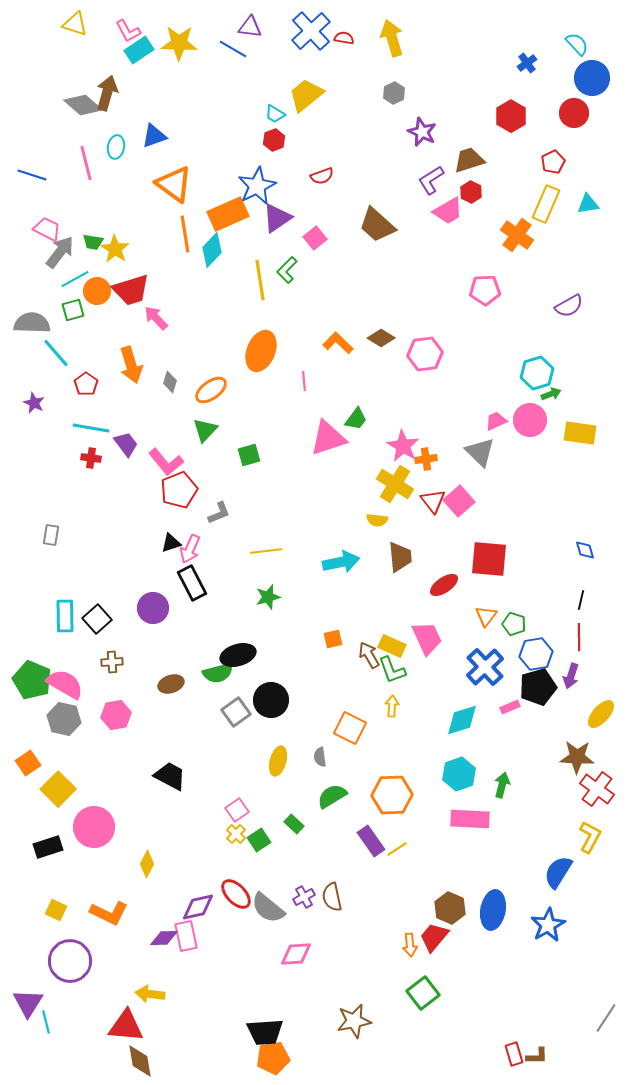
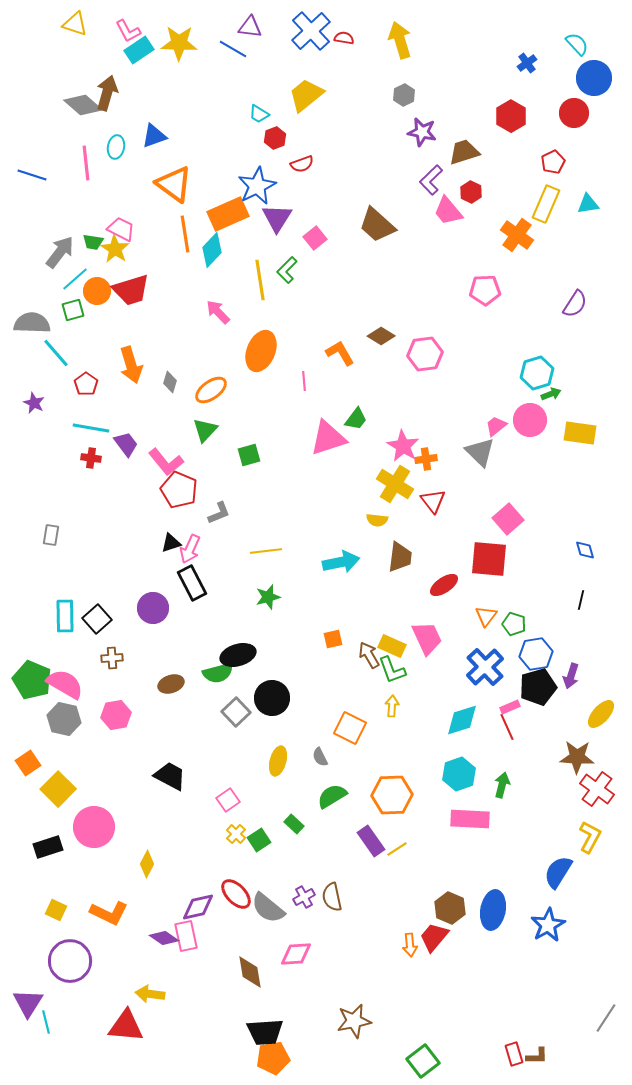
yellow arrow at (392, 38): moved 8 px right, 2 px down
blue circle at (592, 78): moved 2 px right
gray hexagon at (394, 93): moved 10 px right, 2 px down
cyan trapezoid at (275, 114): moved 16 px left
purple star at (422, 132): rotated 12 degrees counterclockwise
red hexagon at (274, 140): moved 1 px right, 2 px up
brown trapezoid at (469, 160): moved 5 px left, 8 px up
pink line at (86, 163): rotated 8 degrees clockwise
red semicircle at (322, 176): moved 20 px left, 12 px up
purple L-shape at (431, 180): rotated 12 degrees counterclockwise
pink trapezoid at (448, 211): rotated 80 degrees clockwise
purple triangle at (277, 218): rotated 24 degrees counterclockwise
pink trapezoid at (47, 229): moved 74 px right
cyan line at (75, 279): rotated 12 degrees counterclockwise
purple semicircle at (569, 306): moved 6 px right, 2 px up; rotated 28 degrees counterclockwise
pink arrow at (156, 318): moved 62 px right, 6 px up
brown diamond at (381, 338): moved 2 px up
orange L-shape at (338, 343): moved 2 px right, 10 px down; rotated 16 degrees clockwise
pink trapezoid at (496, 421): moved 5 px down; rotated 15 degrees counterclockwise
red pentagon at (179, 490): rotated 27 degrees counterclockwise
pink square at (459, 501): moved 49 px right, 18 px down
brown trapezoid at (400, 557): rotated 12 degrees clockwise
red line at (579, 637): moved 72 px left, 90 px down; rotated 24 degrees counterclockwise
brown cross at (112, 662): moved 4 px up
black circle at (271, 700): moved 1 px right, 2 px up
gray square at (236, 712): rotated 8 degrees counterclockwise
gray semicircle at (320, 757): rotated 18 degrees counterclockwise
pink square at (237, 810): moved 9 px left, 10 px up
purple diamond at (164, 938): rotated 36 degrees clockwise
green square at (423, 993): moved 68 px down
brown diamond at (140, 1061): moved 110 px right, 89 px up
